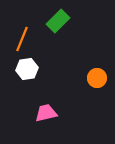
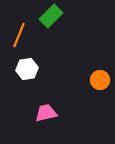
green rectangle: moved 7 px left, 5 px up
orange line: moved 3 px left, 4 px up
orange circle: moved 3 px right, 2 px down
